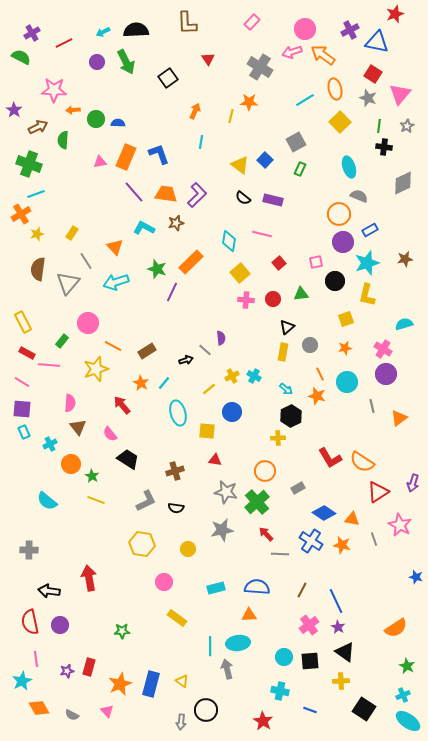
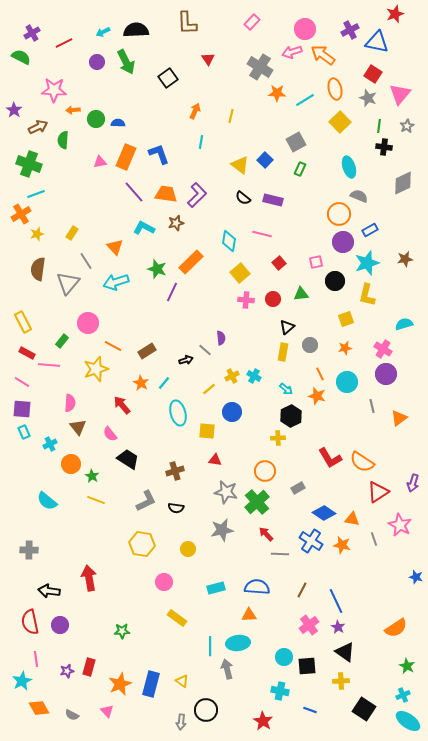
orange star at (249, 102): moved 28 px right, 9 px up
black square at (310, 661): moved 3 px left, 5 px down
